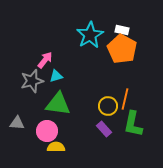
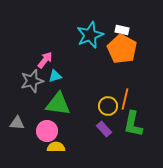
cyan star: rotated 8 degrees clockwise
cyan triangle: moved 1 px left
